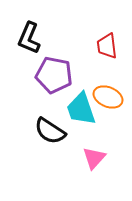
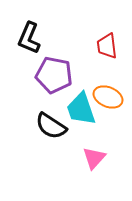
black semicircle: moved 1 px right, 5 px up
